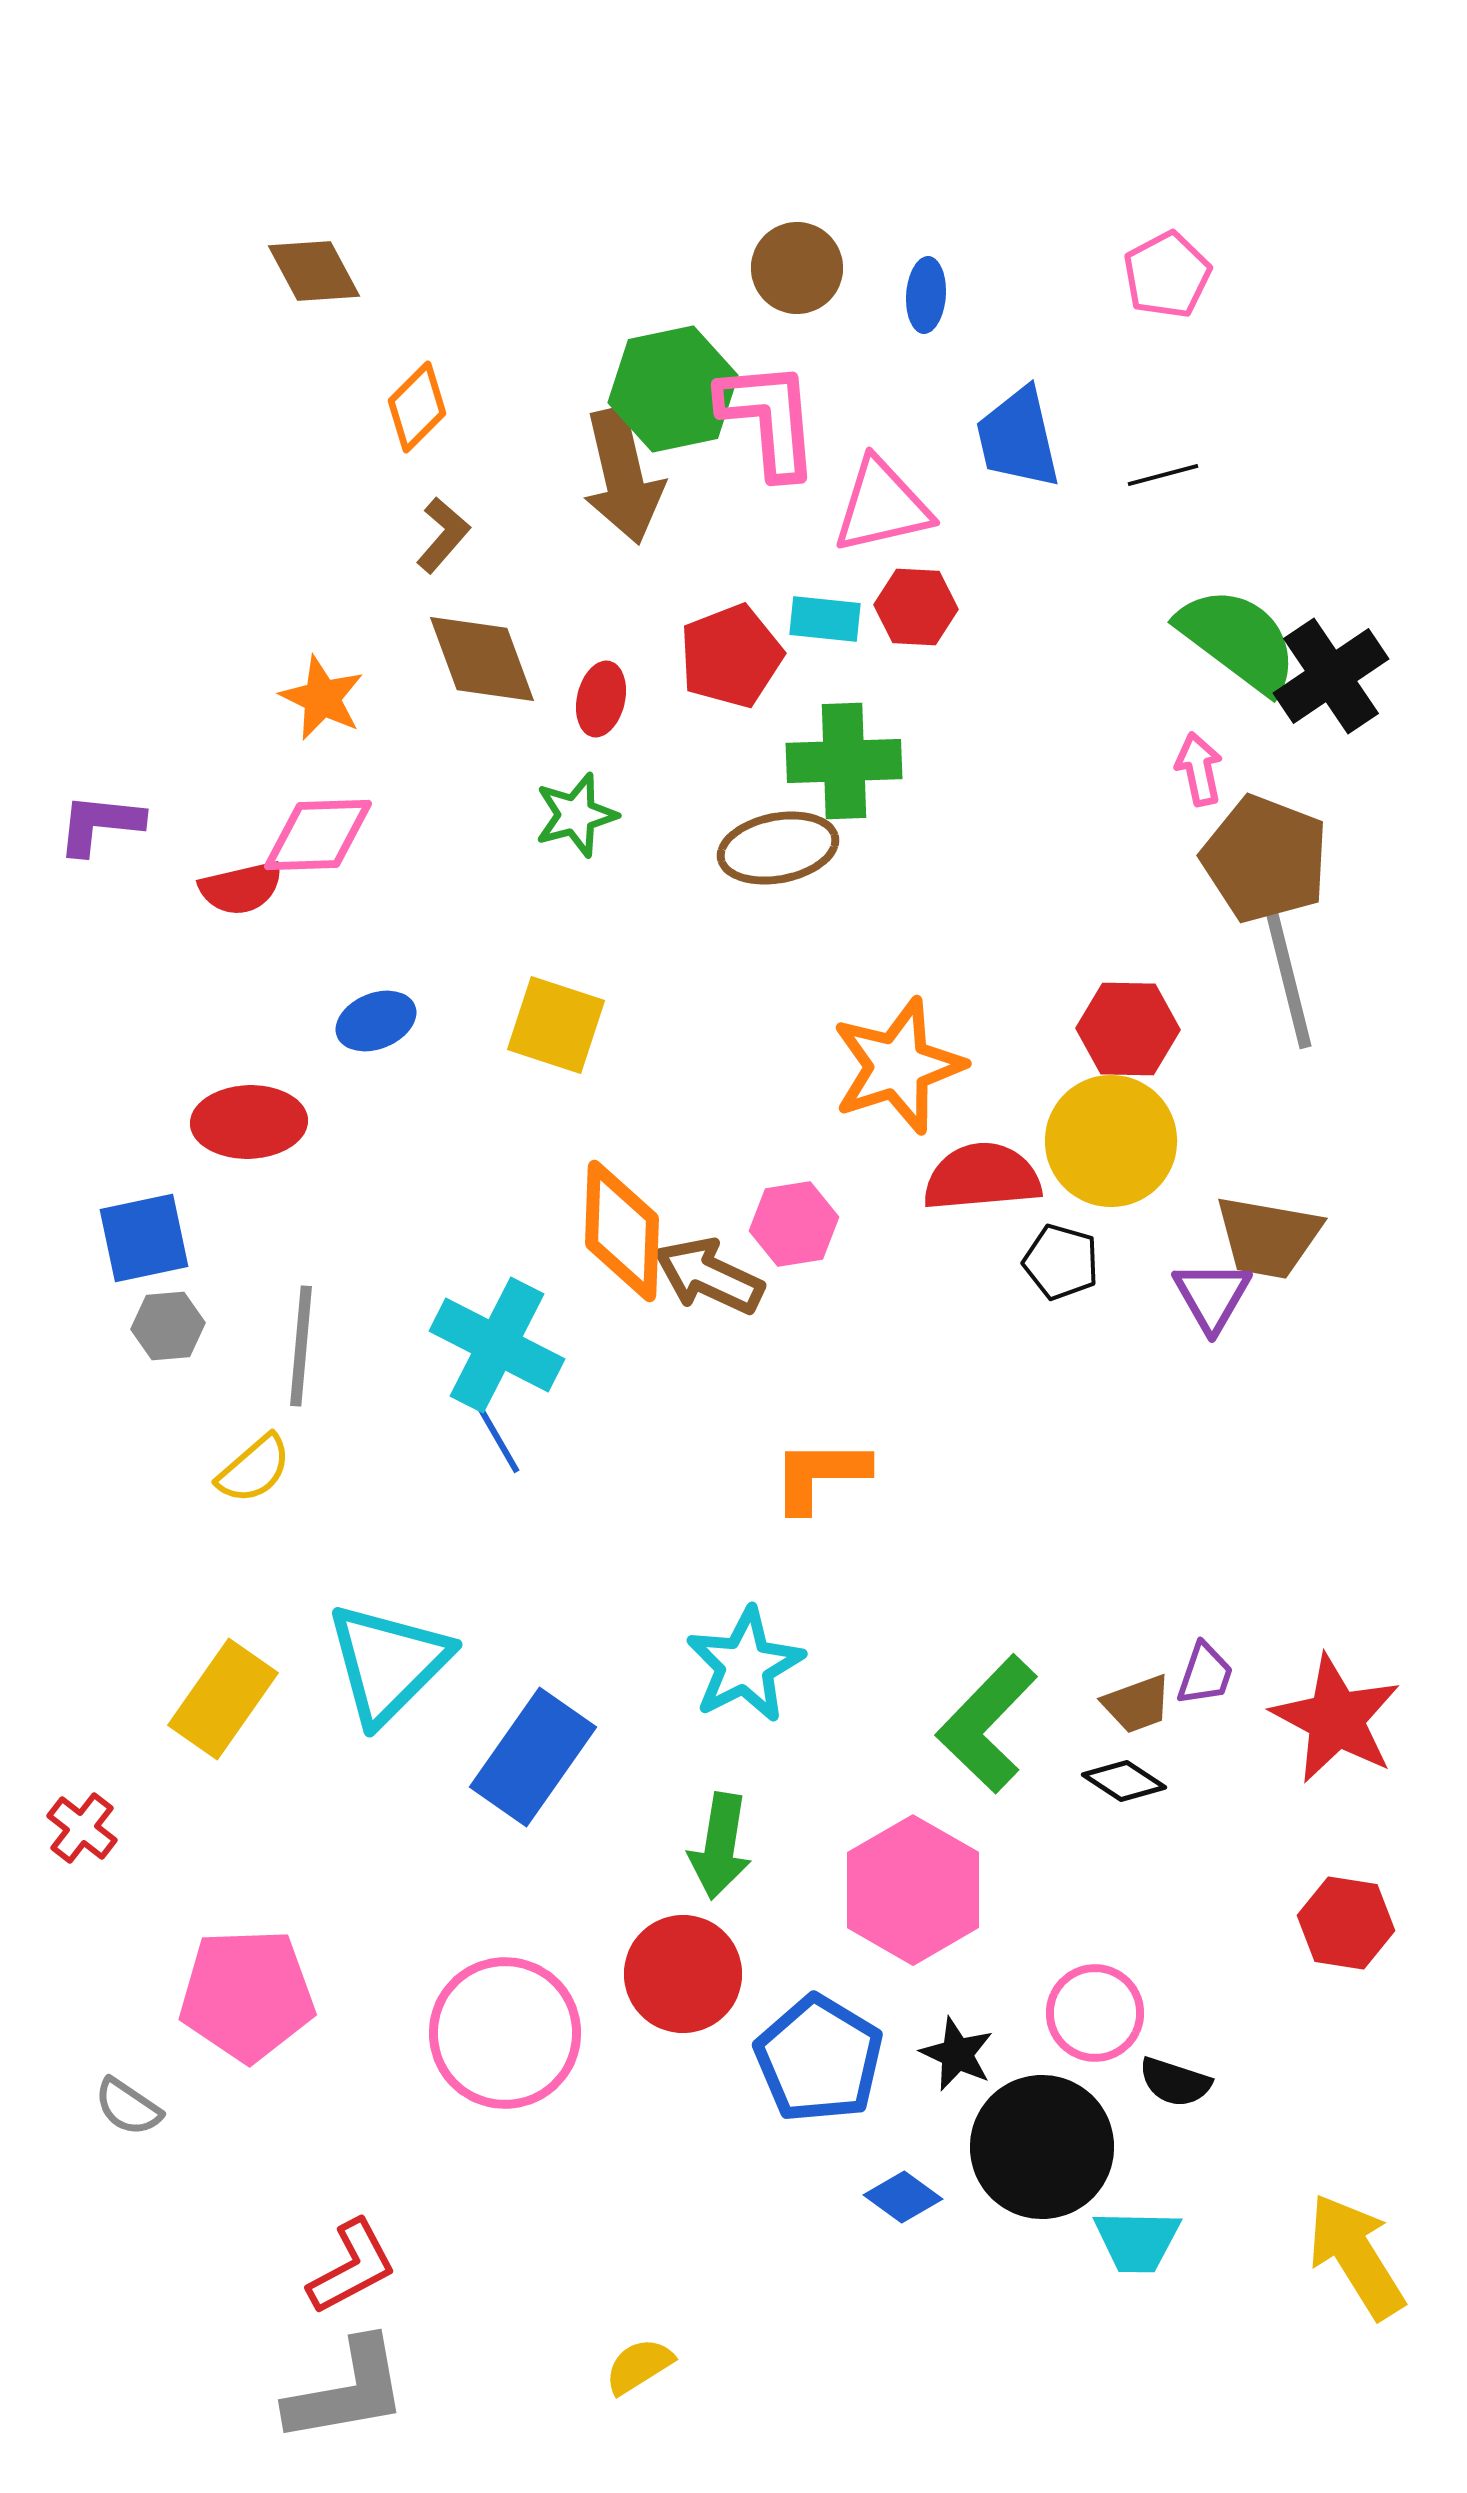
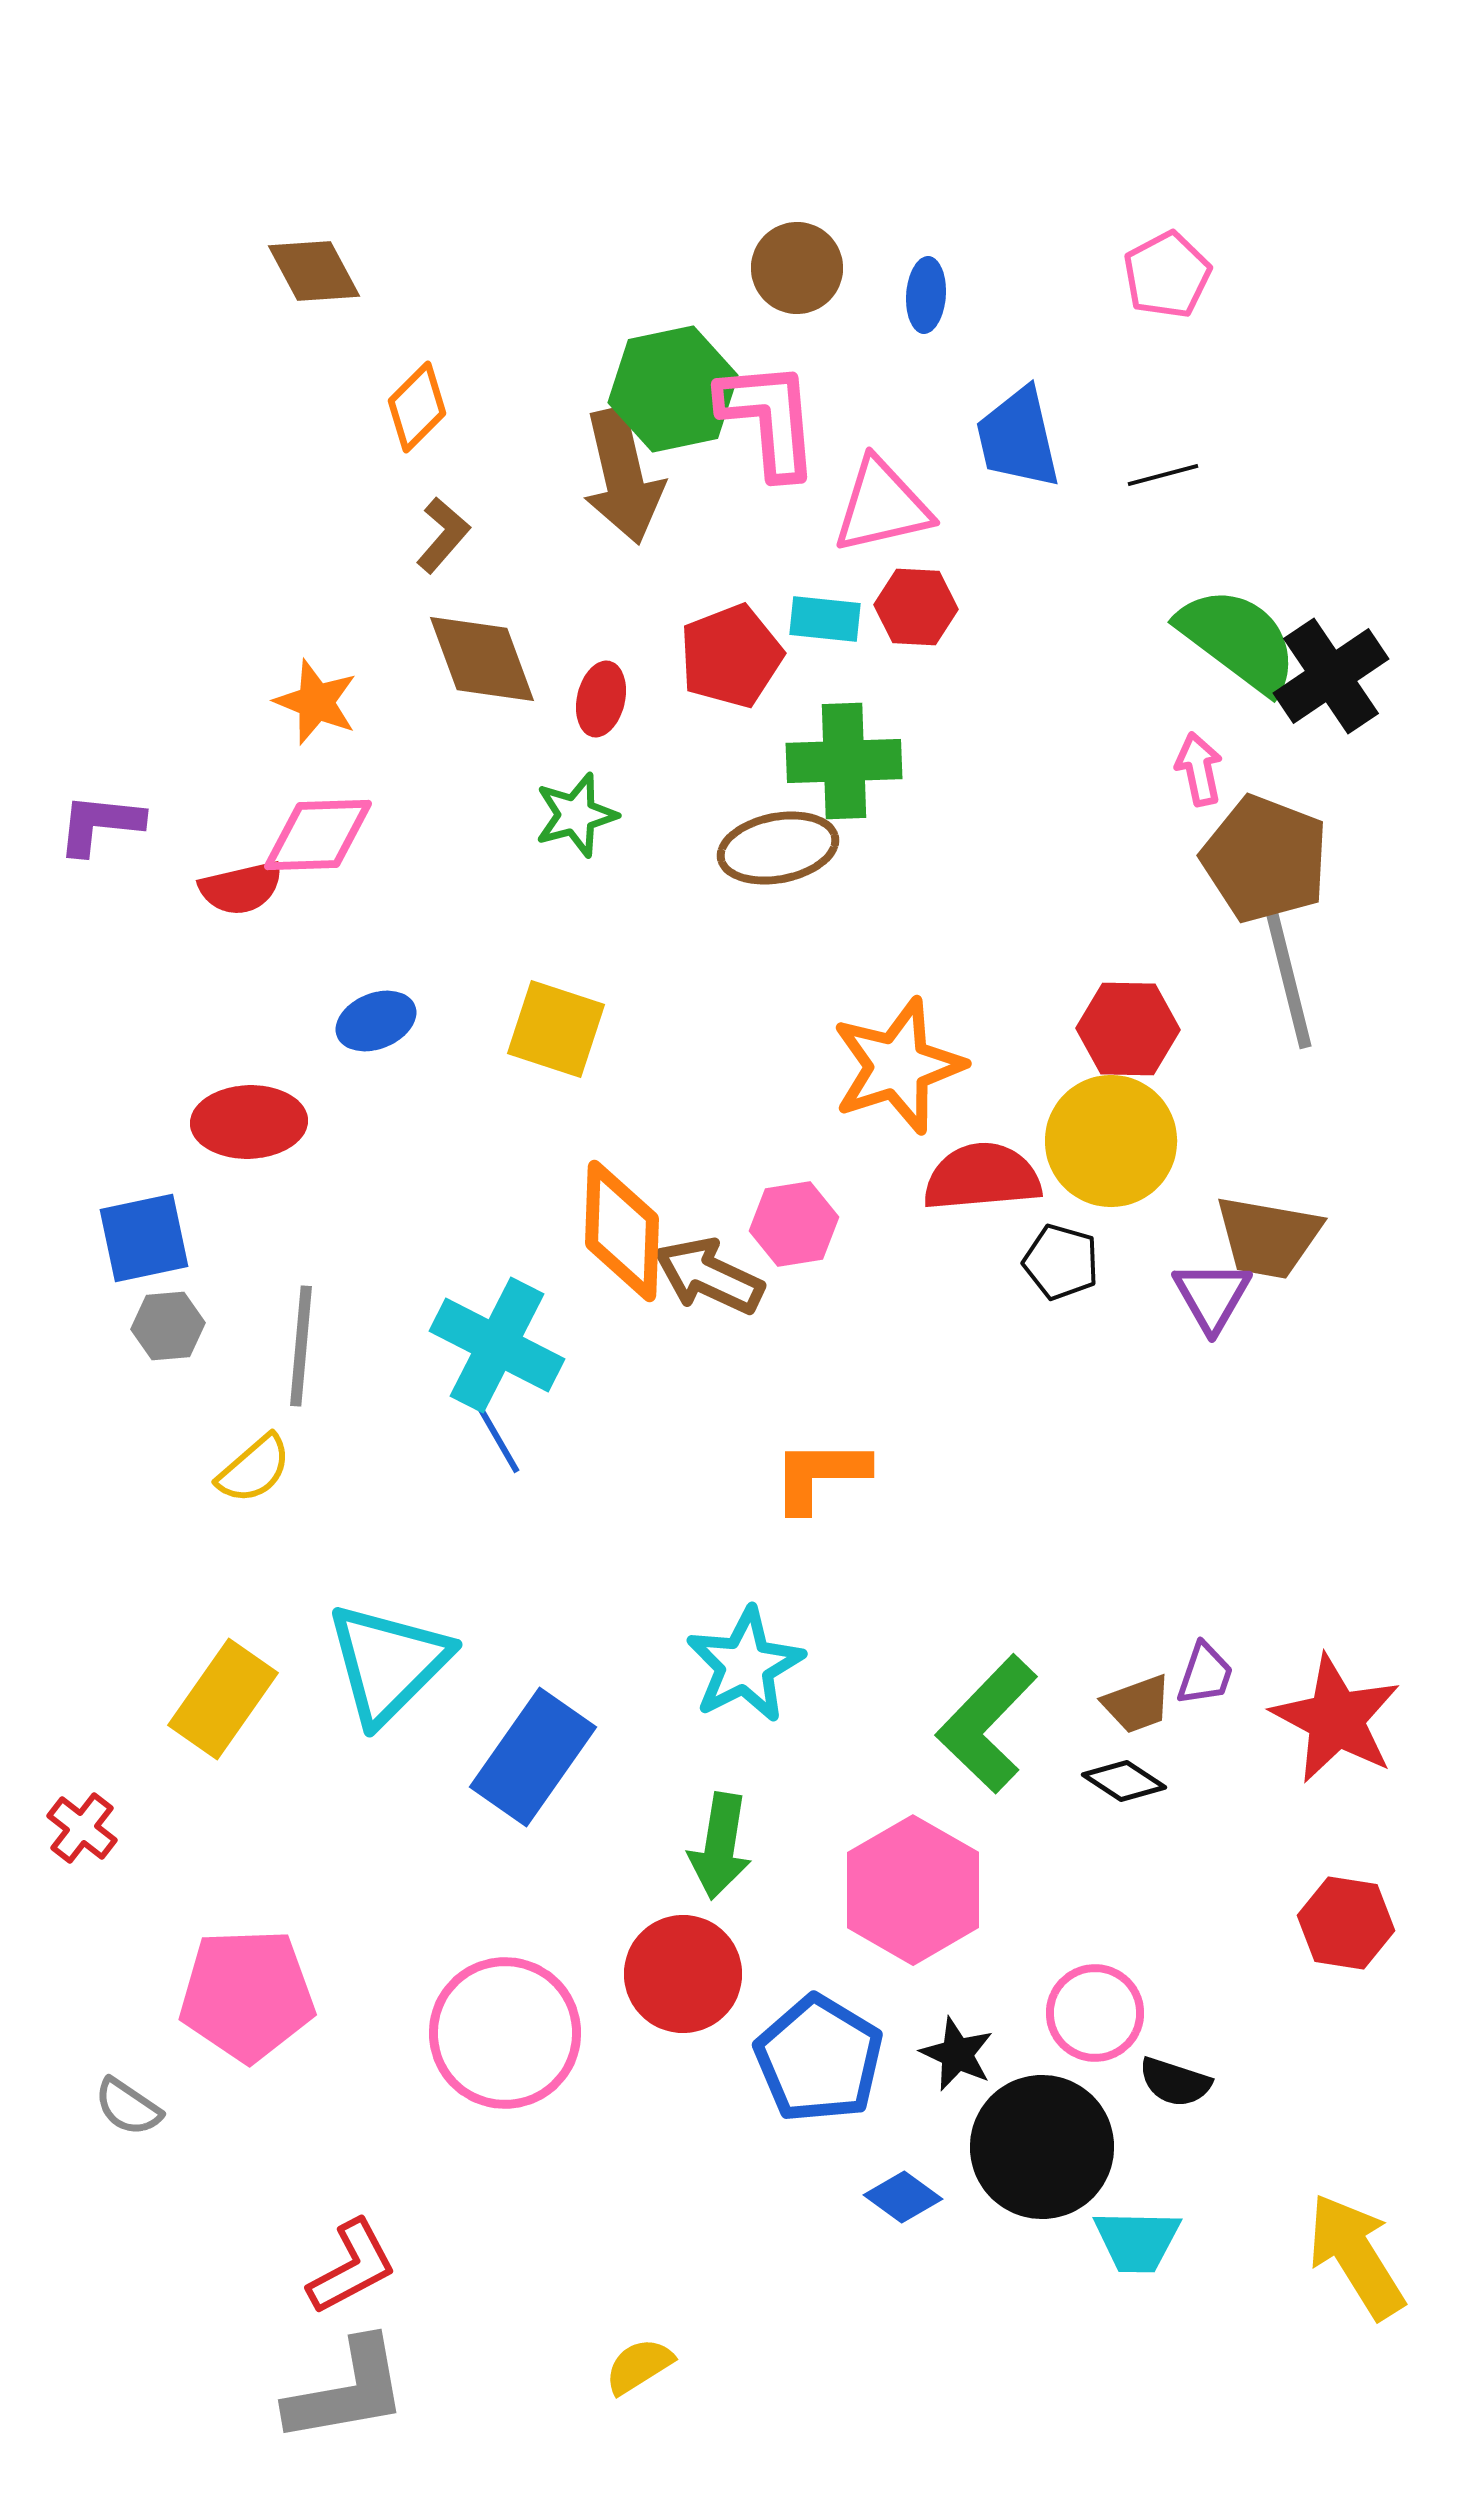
orange star at (322, 698): moved 6 px left, 4 px down; rotated 4 degrees counterclockwise
yellow square at (556, 1025): moved 4 px down
